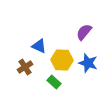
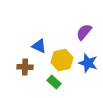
yellow hexagon: rotated 15 degrees counterclockwise
brown cross: rotated 35 degrees clockwise
